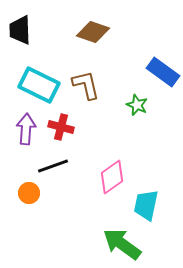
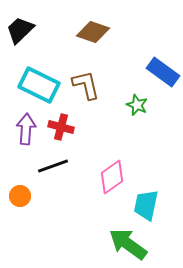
black trapezoid: rotated 48 degrees clockwise
orange circle: moved 9 px left, 3 px down
green arrow: moved 6 px right
